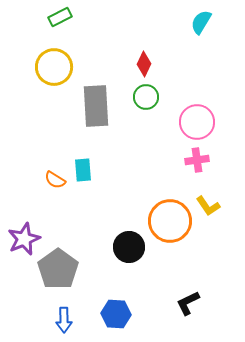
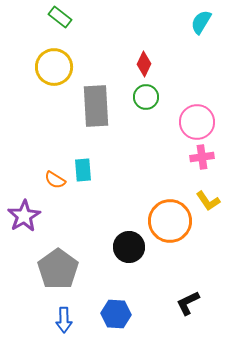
green rectangle: rotated 65 degrees clockwise
pink cross: moved 5 px right, 3 px up
yellow L-shape: moved 5 px up
purple star: moved 23 px up; rotated 8 degrees counterclockwise
